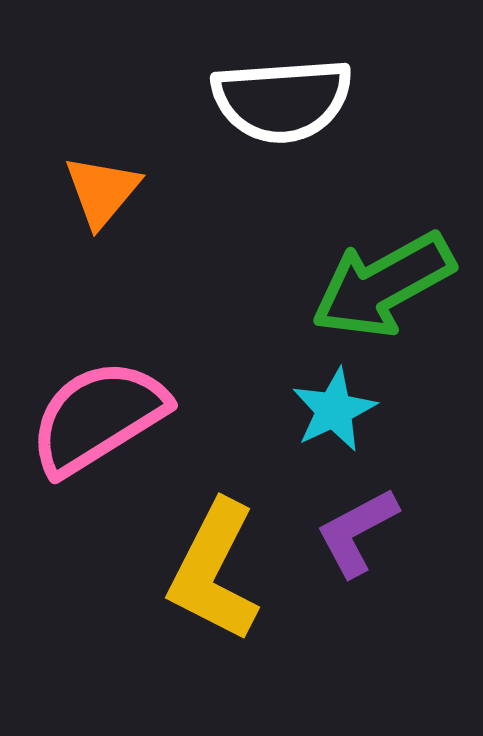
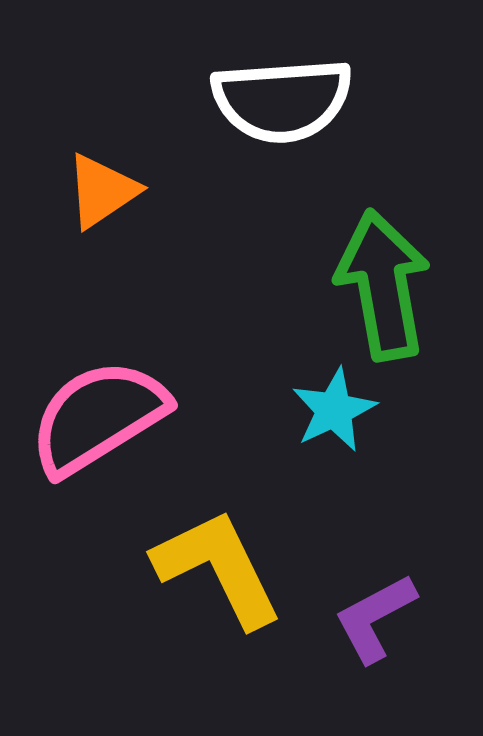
orange triangle: rotated 16 degrees clockwise
green arrow: rotated 109 degrees clockwise
purple L-shape: moved 18 px right, 86 px down
yellow L-shape: moved 4 px right, 3 px up; rotated 127 degrees clockwise
